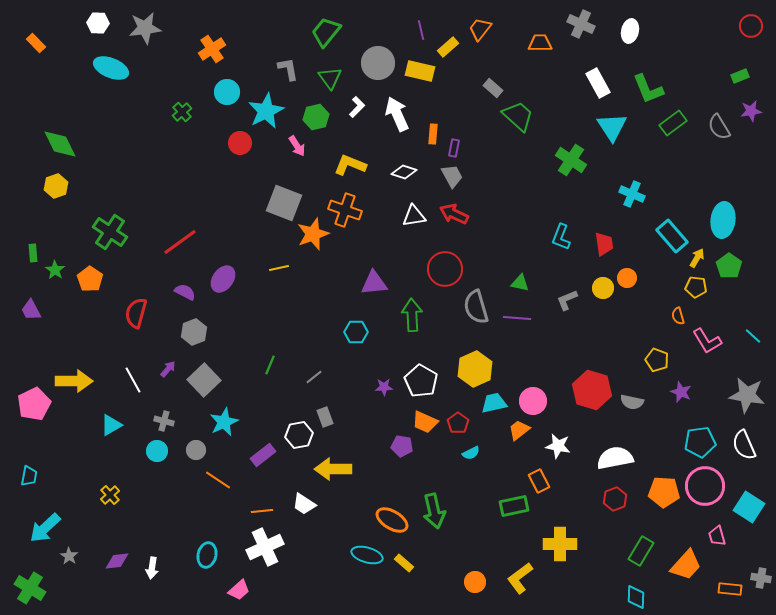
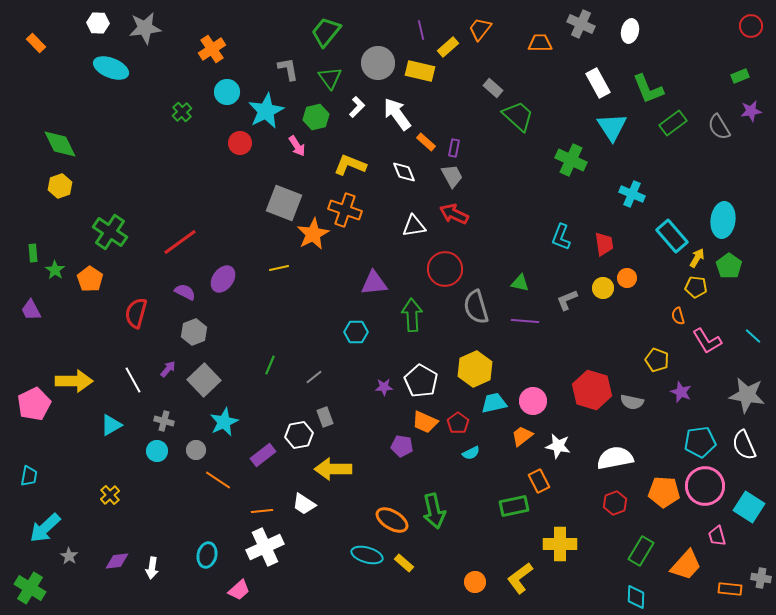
white arrow at (397, 114): rotated 12 degrees counterclockwise
orange rectangle at (433, 134): moved 7 px left, 8 px down; rotated 54 degrees counterclockwise
green cross at (571, 160): rotated 8 degrees counterclockwise
white diamond at (404, 172): rotated 50 degrees clockwise
yellow hexagon at (56, 186): moved 4 px right
white triangle at (414, 216): moved 10 px down
orange star at (313, 234): rotated 8 degrees counterclockwise
purple line at (517, 318): moved 8 px right, 3 px down
orange trapezoid at (519, 430): moved 3 px right, 6 px down
red hexagon at (615, 499): moved 4 px down
